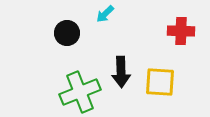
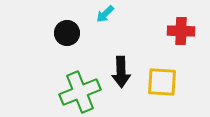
yellow square: moved 2 px right
